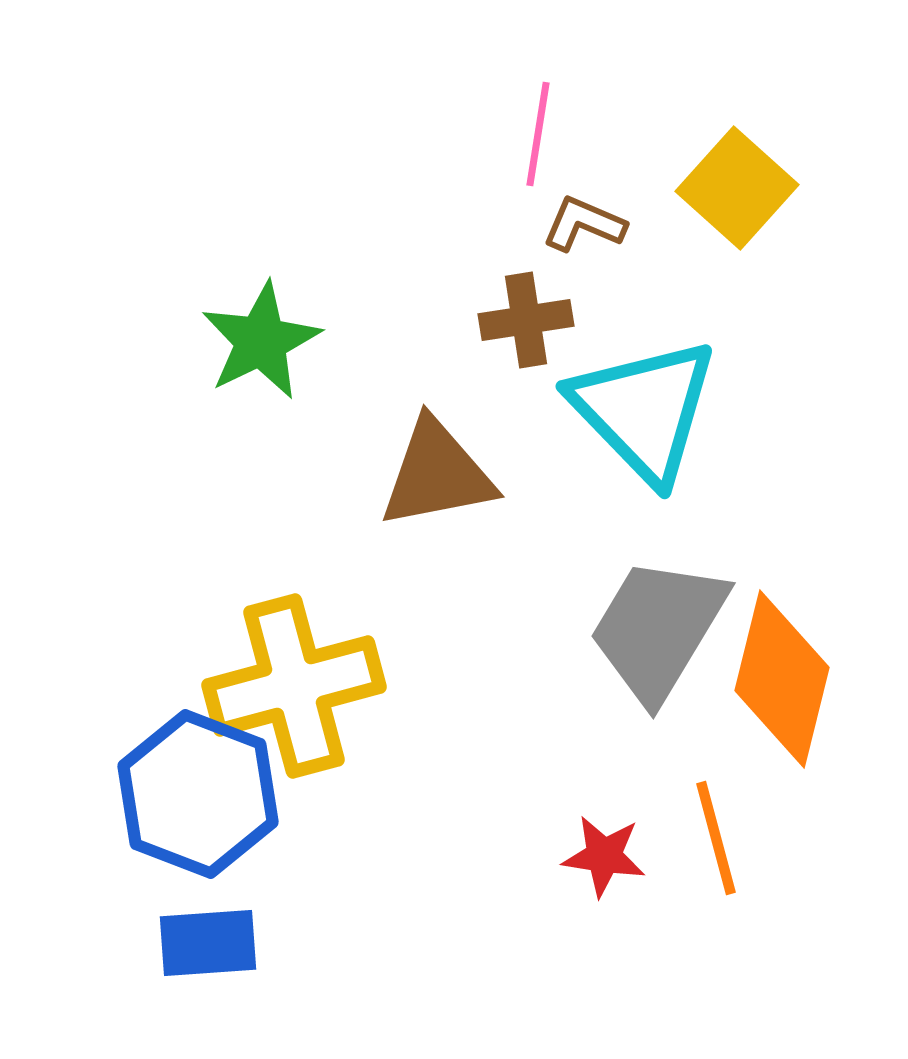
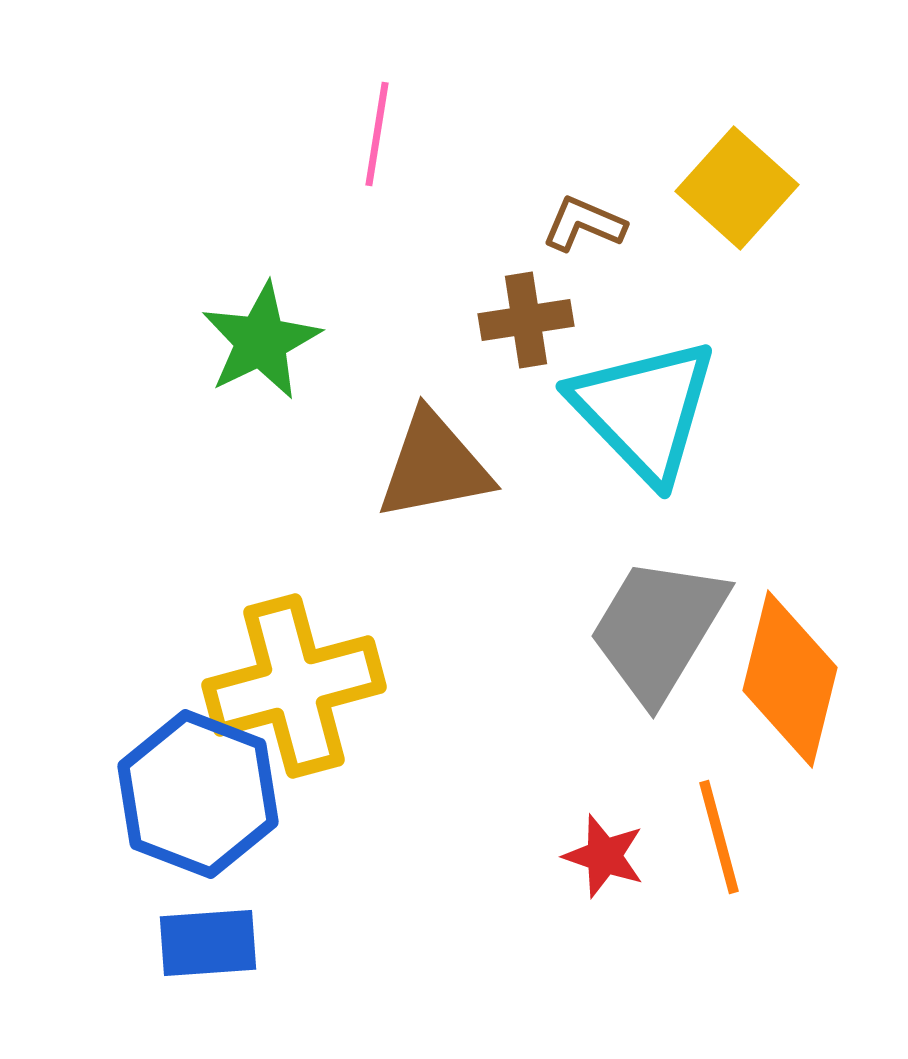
pink line: moved 161 px left
brown triangle: moved 3 px left, 8 px up
orange diamond: moved 8 px right
orange line: moved 3 px right, 1 px up
red star: rotated 10 degrees clockwise
